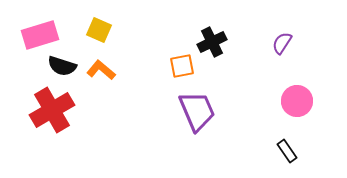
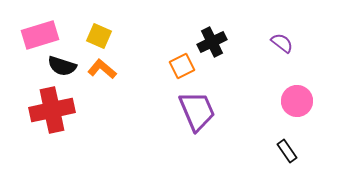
yellow square: moved 6 px down
purple semicircle: rotated 95 degrees clockwise
orange square: rotated 15 degrees counterclockwise
orange L-shape: moved 1 px right, 1 px up
red cross: rotated 18 degrees clockwise
